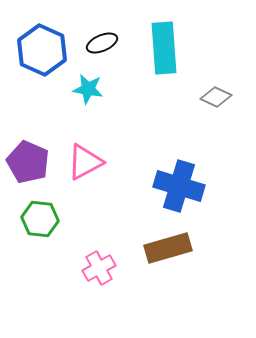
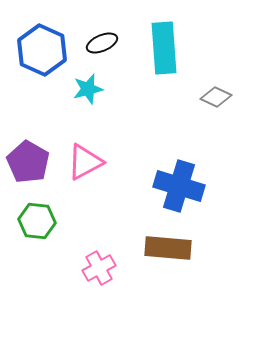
cyan star: rotated 24 degrees counterclockwise
purple pentagon: rotated 6 degrees clockwise
green hexagon: moved 3 px left, 2 px down
brown rectangle: rotated 21 degrees clockwise
